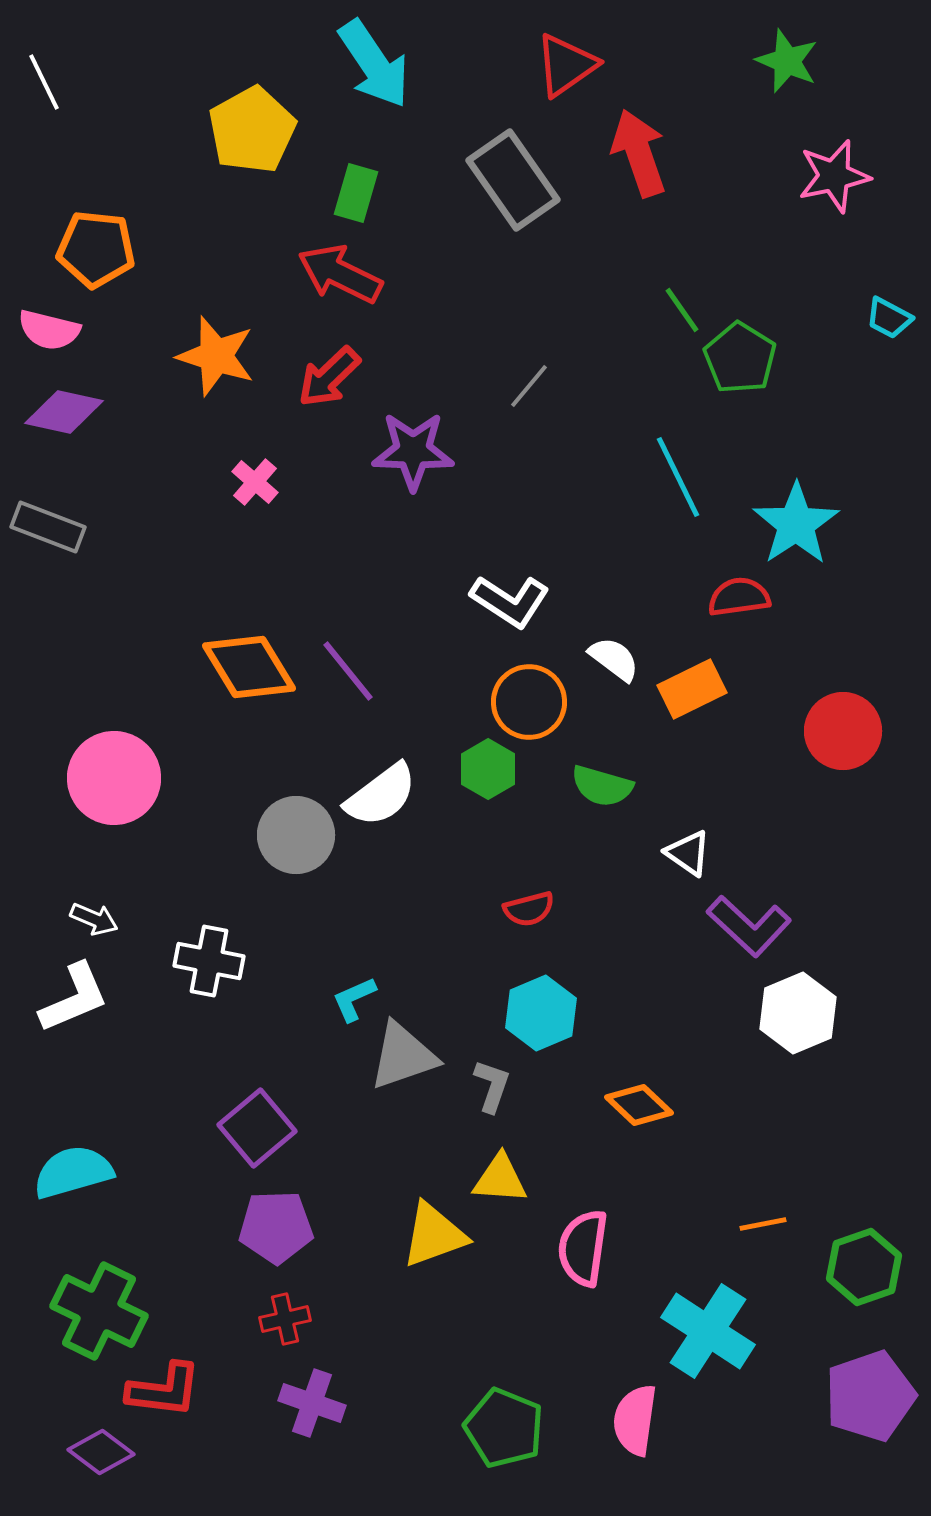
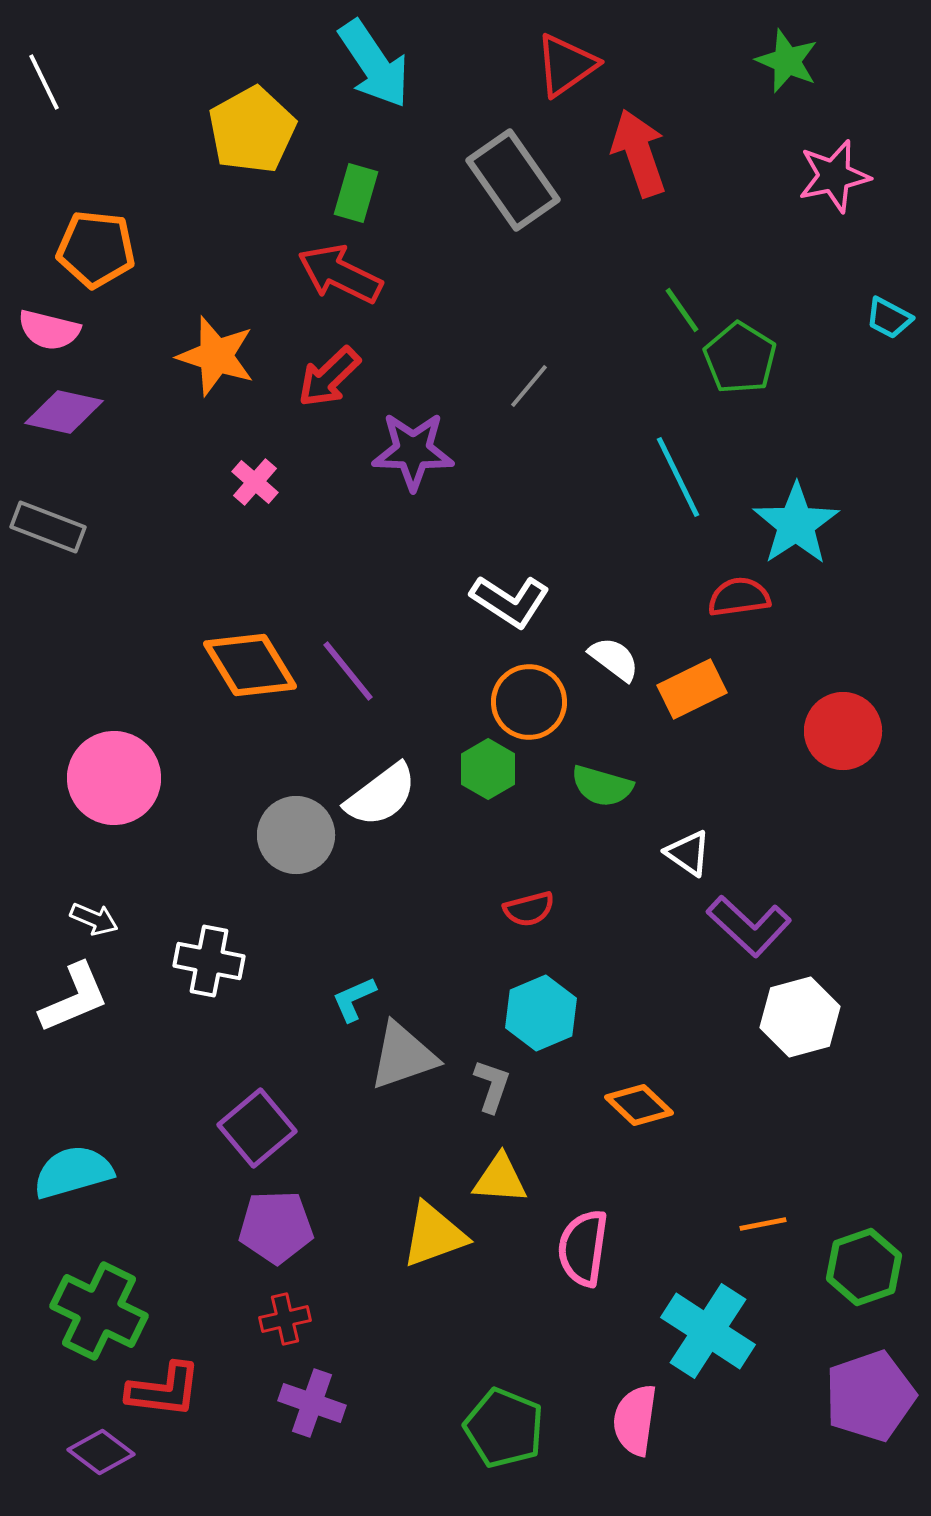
orange diamond at (249, 667): moved 1 px right, 2 px up
white hexagon at (798, 1013): moved 2 px right, 4 px down; rotated 8 degrees clockwise
